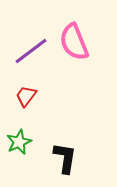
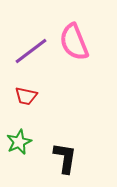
red trapezoid: rotated 115 degrees counterclockwise
